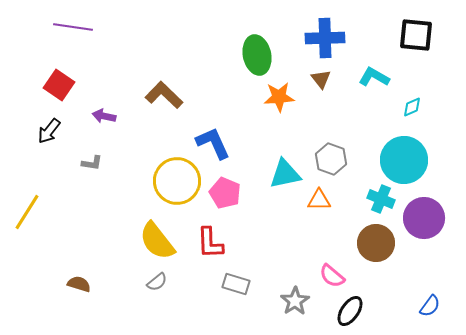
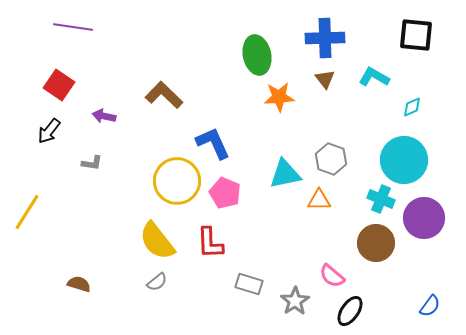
brown triangle: moved 4 px right
gray rectangle: moved 13 px right
